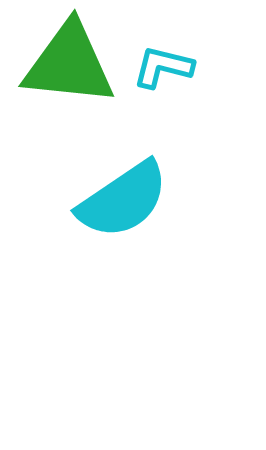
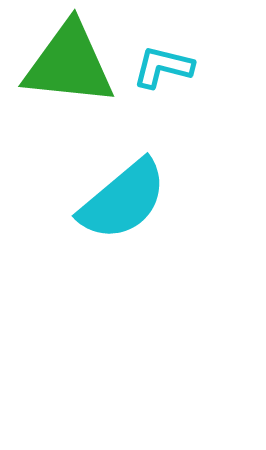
cyan semicircle: rotated 6 degrees counterclockwise
